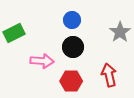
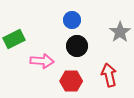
green rectangle: moved 6 px down
black circle: moved 4 px right, 1 px up
